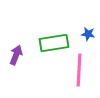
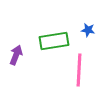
blue star: moved 4 px up
green rectangle: moved 2 px up
